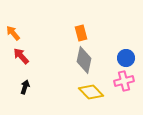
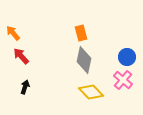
blue circle: moved 1 px right, 1 px up
pink cross: moved 1 px left, 1 px up; rotated 36 degrees counterclockwise
